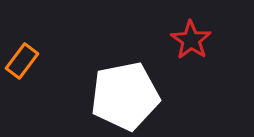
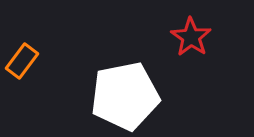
red star: moved 3 px up
